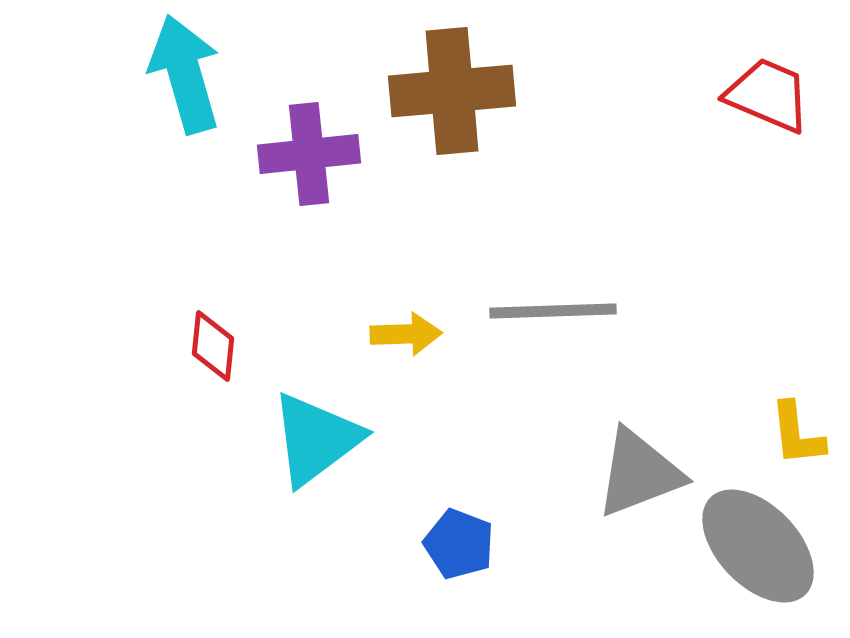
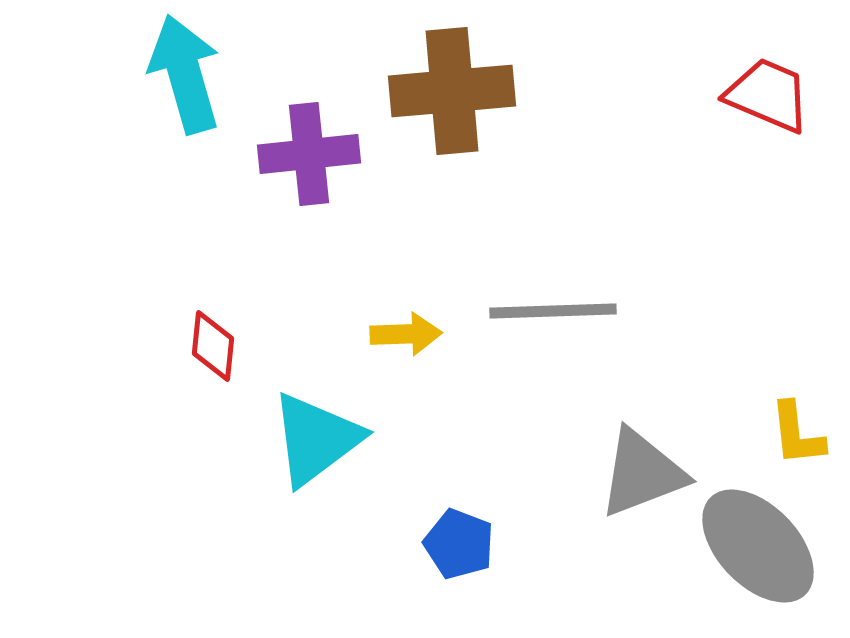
gray triangle: moved 3 px right
